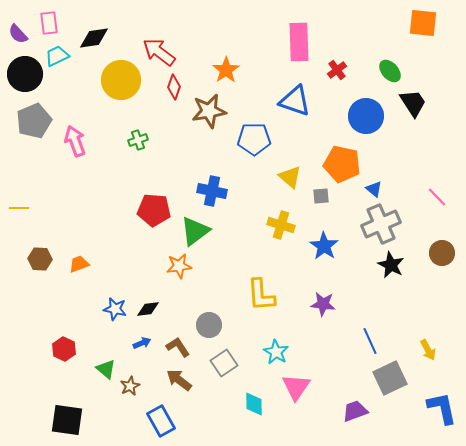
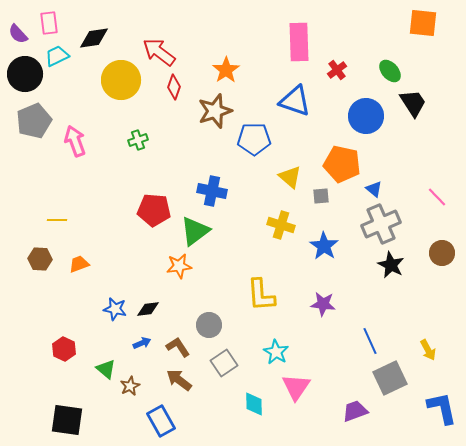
brown star at (209, 111): moved 6 px right; rotated 8 degrees counterclockwise
yellow line at (19, 208): moved 38 px right, 12 px down
